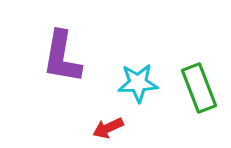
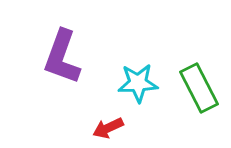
purple L-shape: rotated 10 degrees clockwise
green rectangle: rotated 6 degrees counterclockwise
